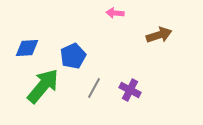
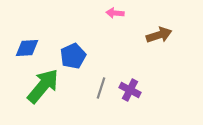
gray line: moved 7 px right; rotated 10 degrees counterclockwise
